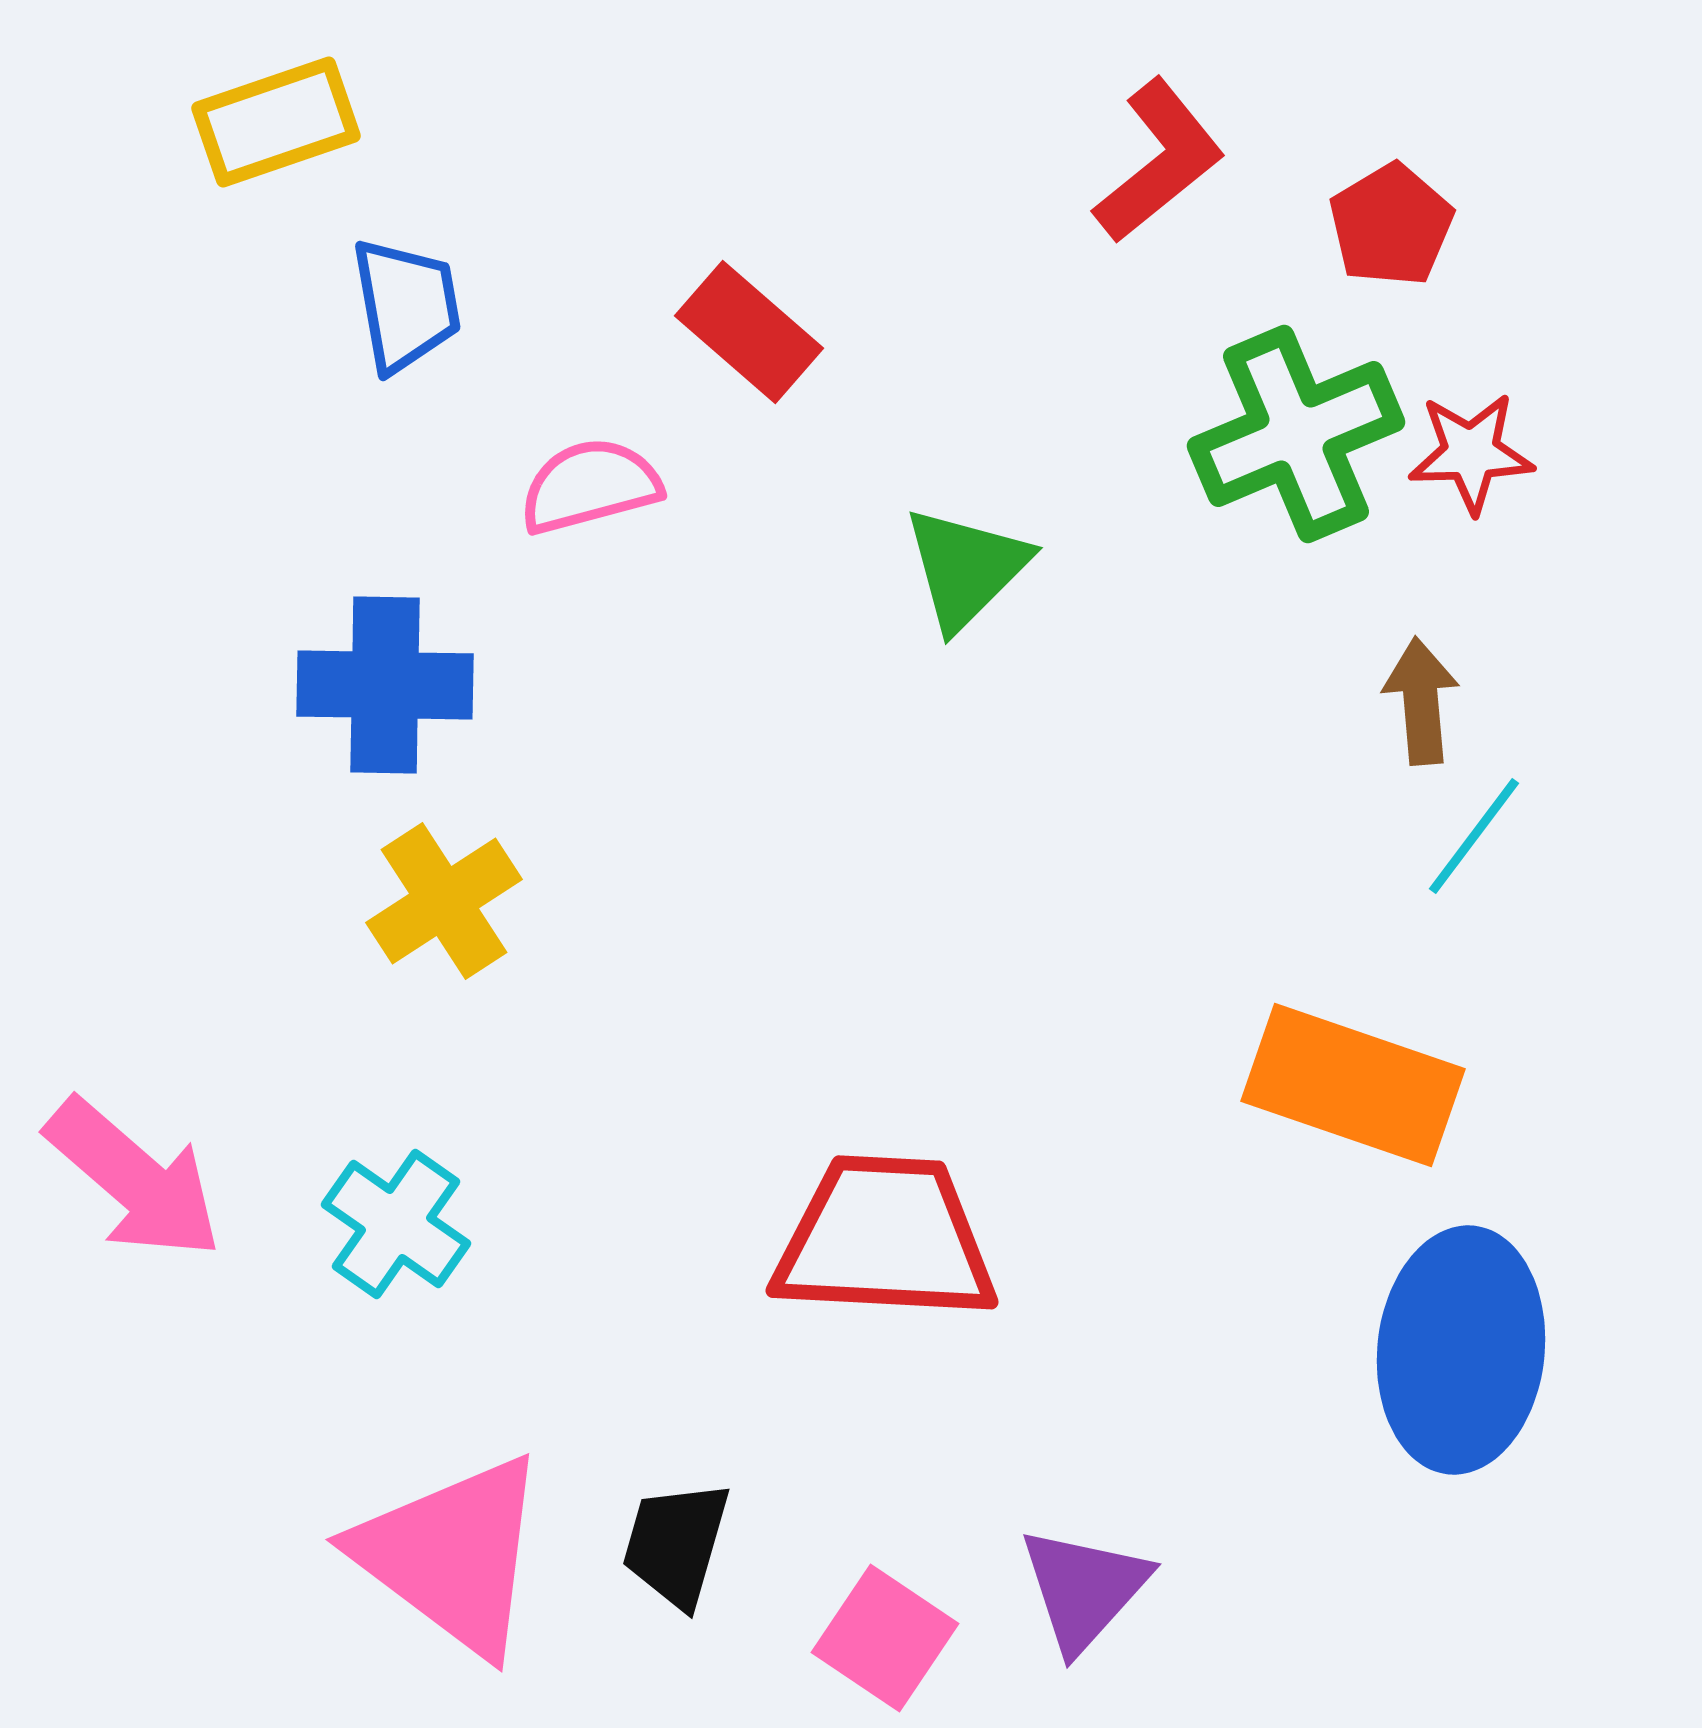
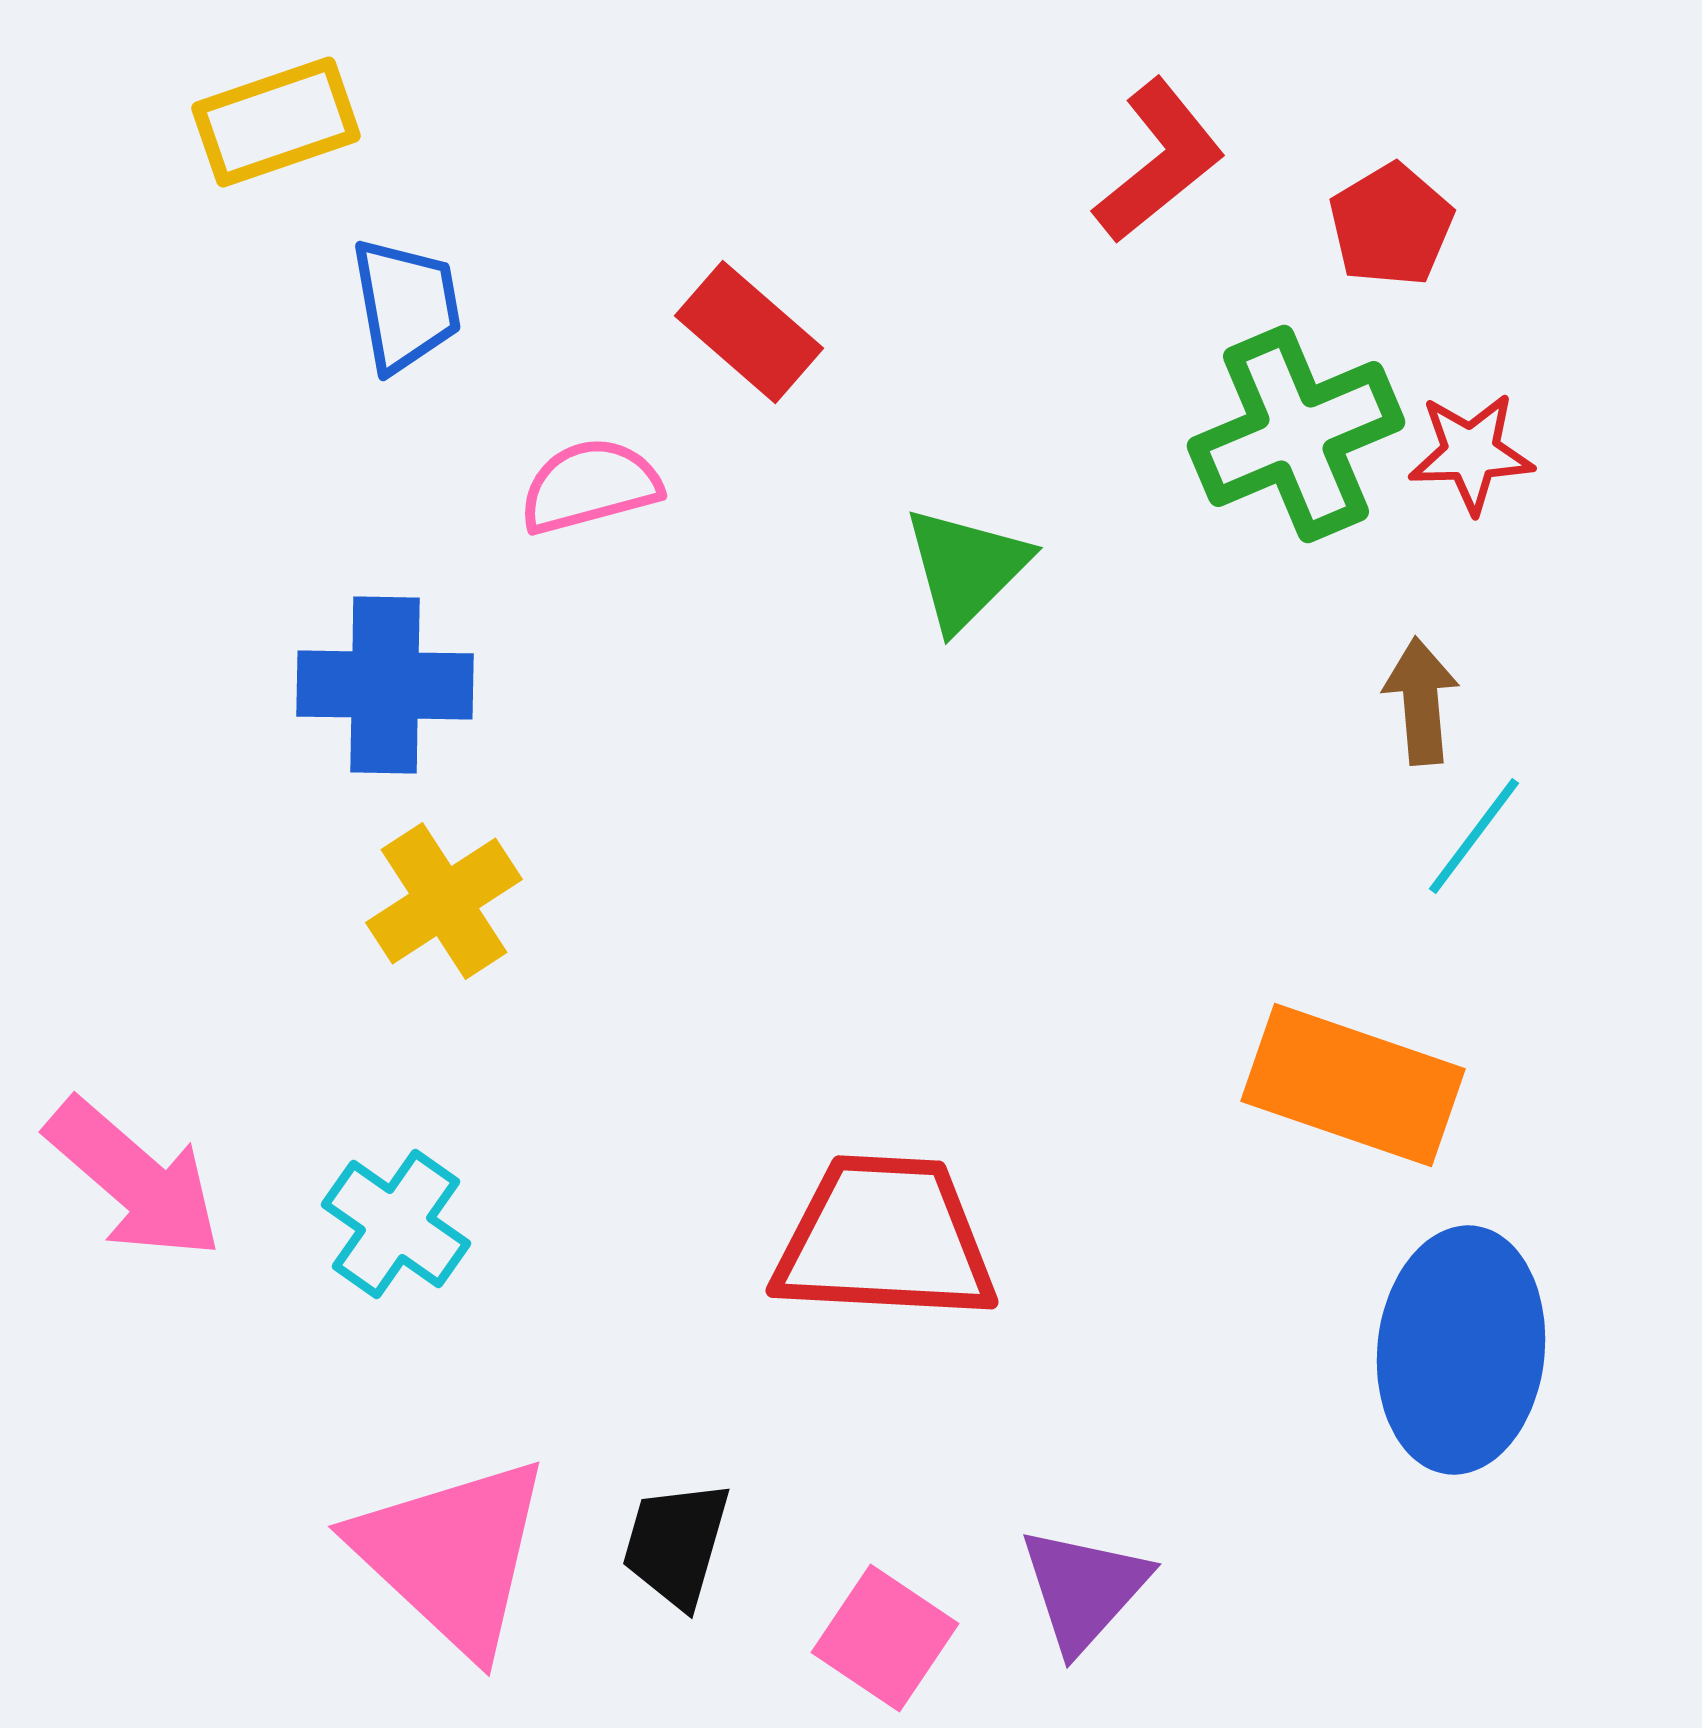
pink triangle: rotated 6 degrees clockwise
